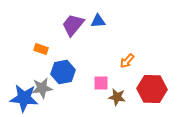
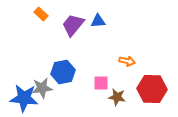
orange rectangle: moved 35 px up; rotated 24 degrees clockwise
orange arrow: rotated 119 degrees counterclockwise
